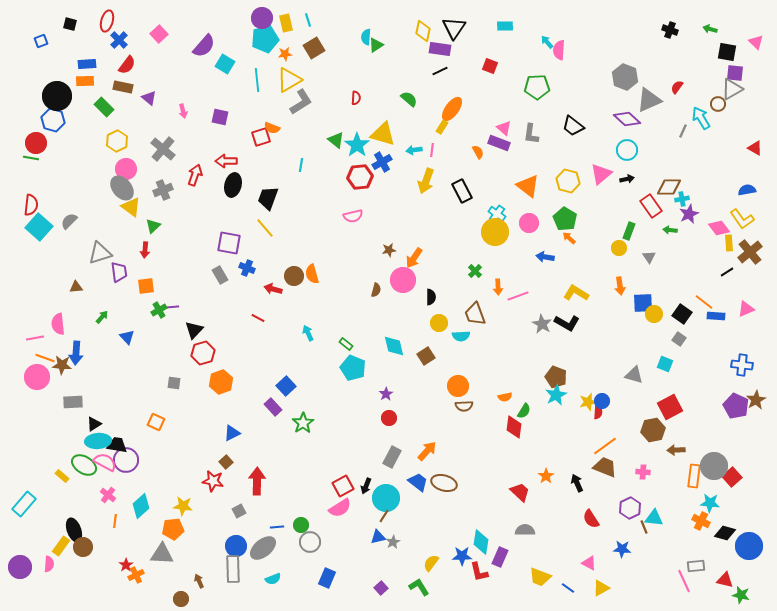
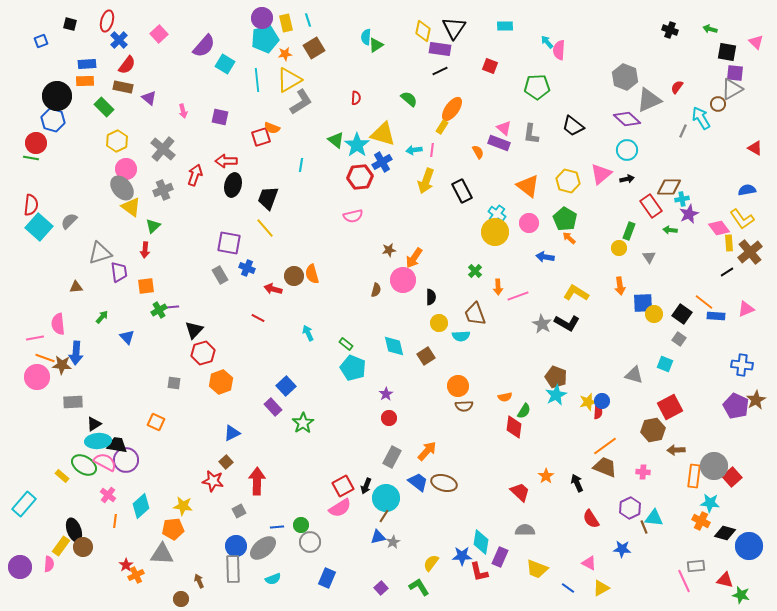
yellow trapezoid at (540, 577): moved 3 px left, 8 px up
